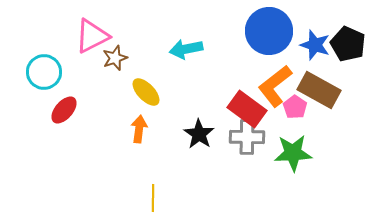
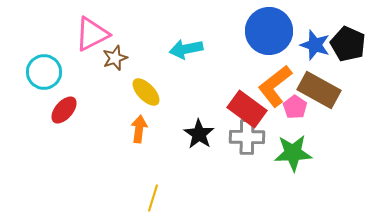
pink triangle: moved 2 px up
yellow line: rotated 16 degrees clockwise
